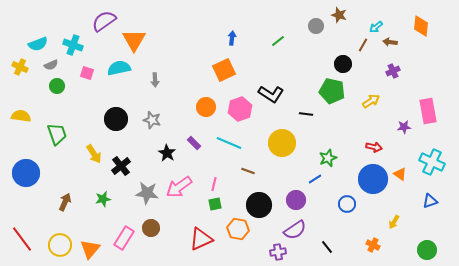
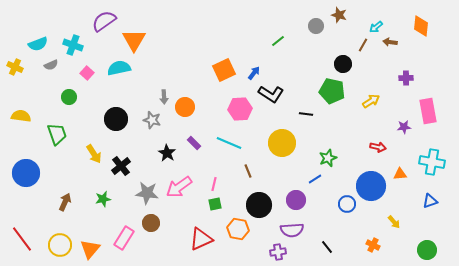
blue arrow at (232, 38): moved 22 px right, 35 px down; rotated 32 degrees clockwise
yellow cross at (20, 67): moved 5 px left
purple cross at (393, 71): moved 13 px right, 7 px down; rotated 24 degrees clockwise
pink square at (87, 73): rotated 24 degrees clockwise
gray arrow at (155, 80): moved 9 px right, 17 px down
green circle at (57, 86): moved 12 px right, 11 px down
orange circle at (206, 107): moved 21 px left
pink hexagon at (240, 109): rotated 15 degrees clockwise
red arrow at (374, 147): moved 4 px right
cyan cross at (432, 162): rotated 15 degrees counterclockwise
brown line at (248, 171): rotated 48 degrees clockwise
orange triangle at (400, 174): rotated 40 degrees counterclockwise
blue circle at (373, 179): moved 2 px left, 7 px down
yellow arrow at (394, 222): rotated 72 degrees counterclockwise
brown circle at (151, 228): moved 5 px up
purple semicircle at (295, 230): moved 3 px left; rotated 30 degrees clockwise
